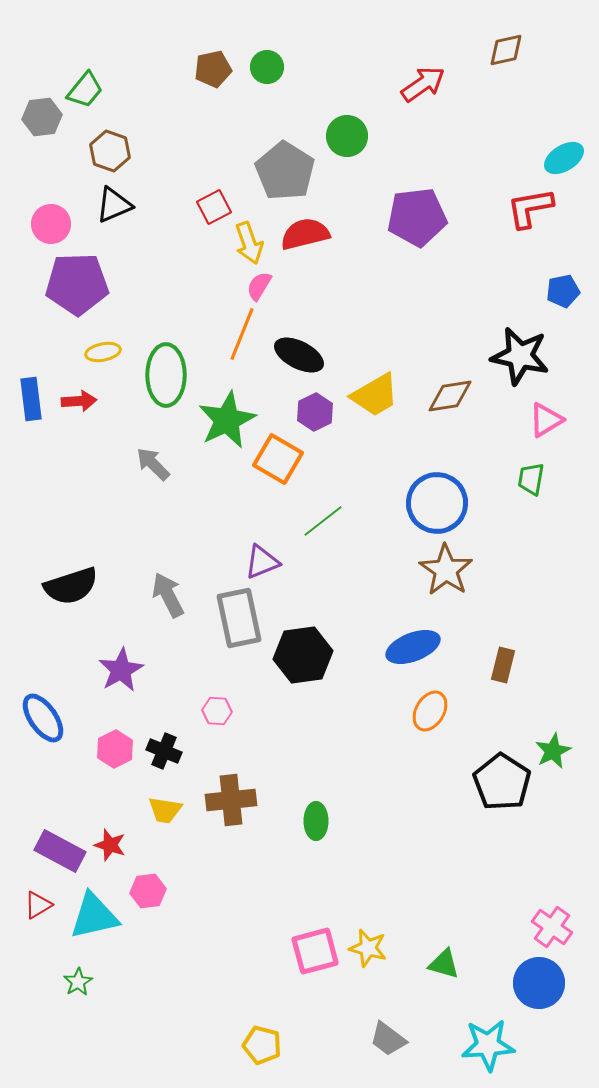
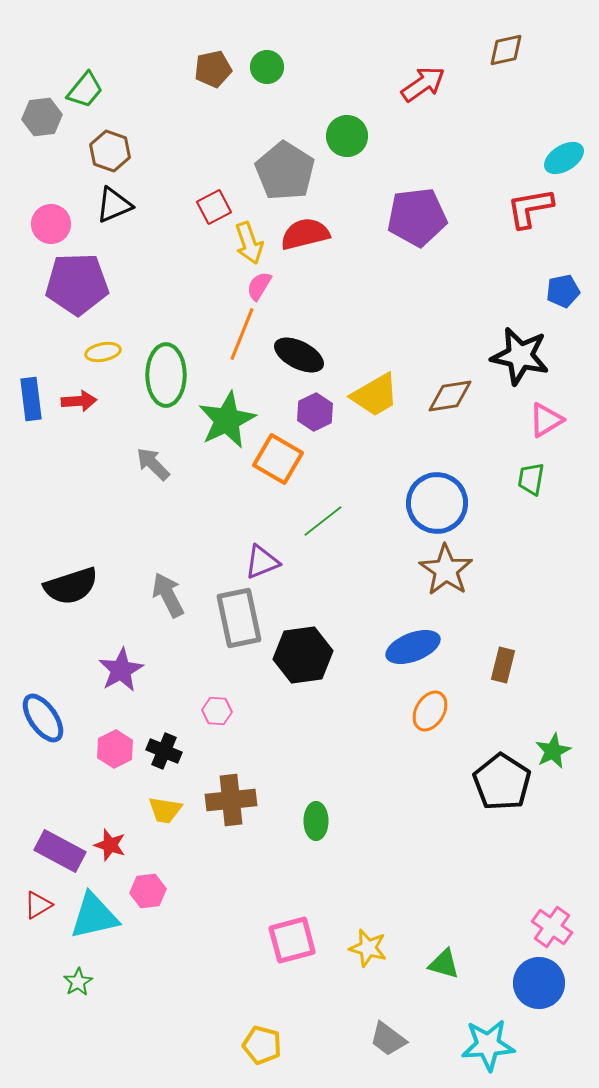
pink square at (315, 951): moved 23 px left, 11 px up
